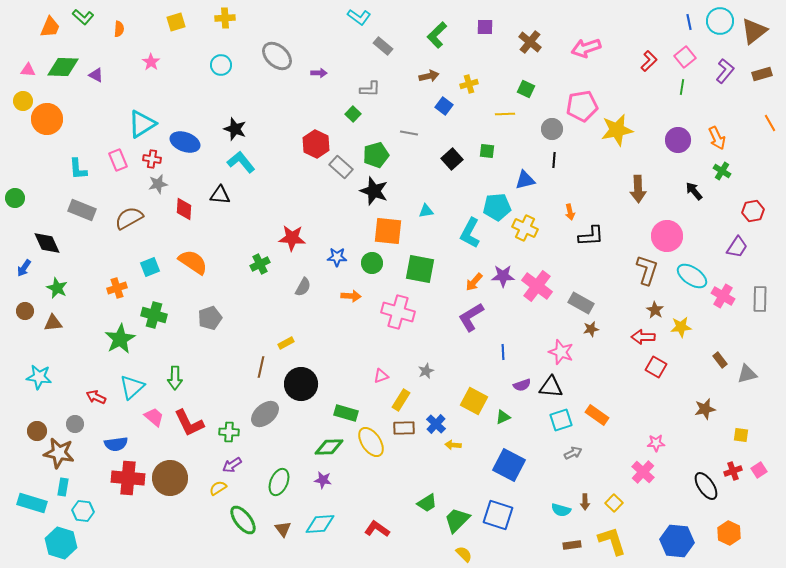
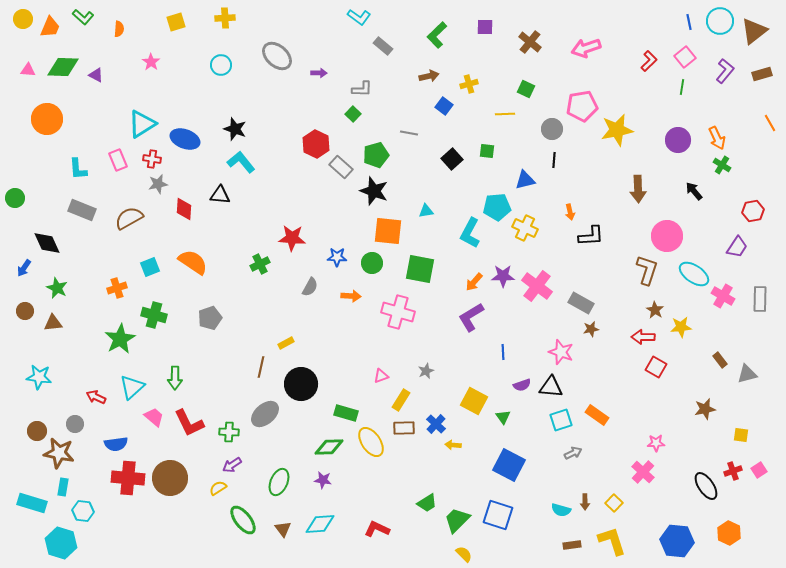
gray L-shape at (370, 89): moved 8 px left
yellow circle at (23, 101): moved 82 px up
blue ellipse at (185, 142): moved 3 px up
green cross at (722, 171): moved 6 px up
cyan ellipse at (692, 276): moved 2 px right, 2 px up
gray semicircle at (303, 287): moved 7 px right
green triangle at (503, 417): rotated 42 degrees counterclockwise
red L-shape at (377, 529): rotated 10 degrees counterclockwise
